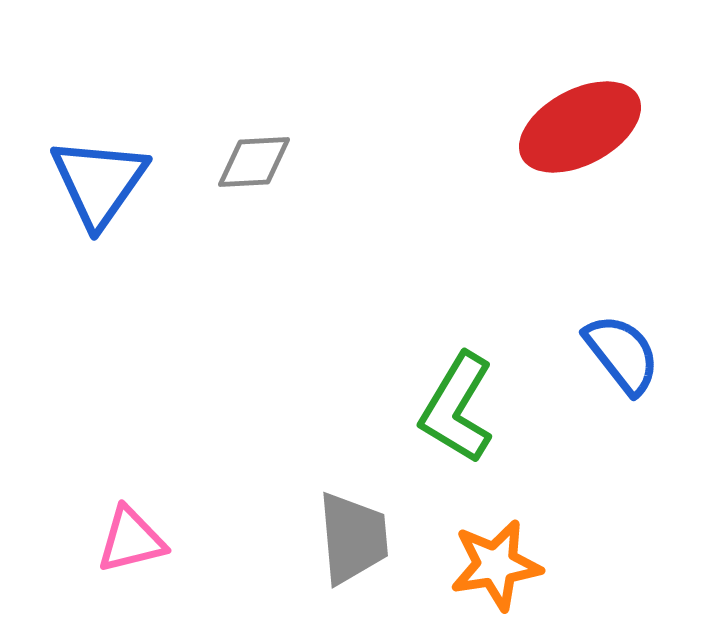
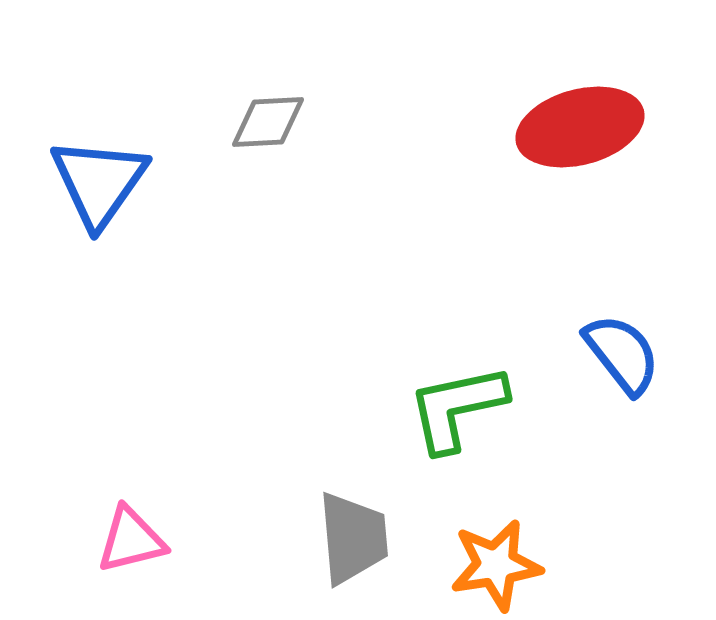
red ellipse: rotated 13 degrees clockwise
gray diamond: moved 14 px right, 40 px up
green L-shape: rotated 47 degrees clockwise
